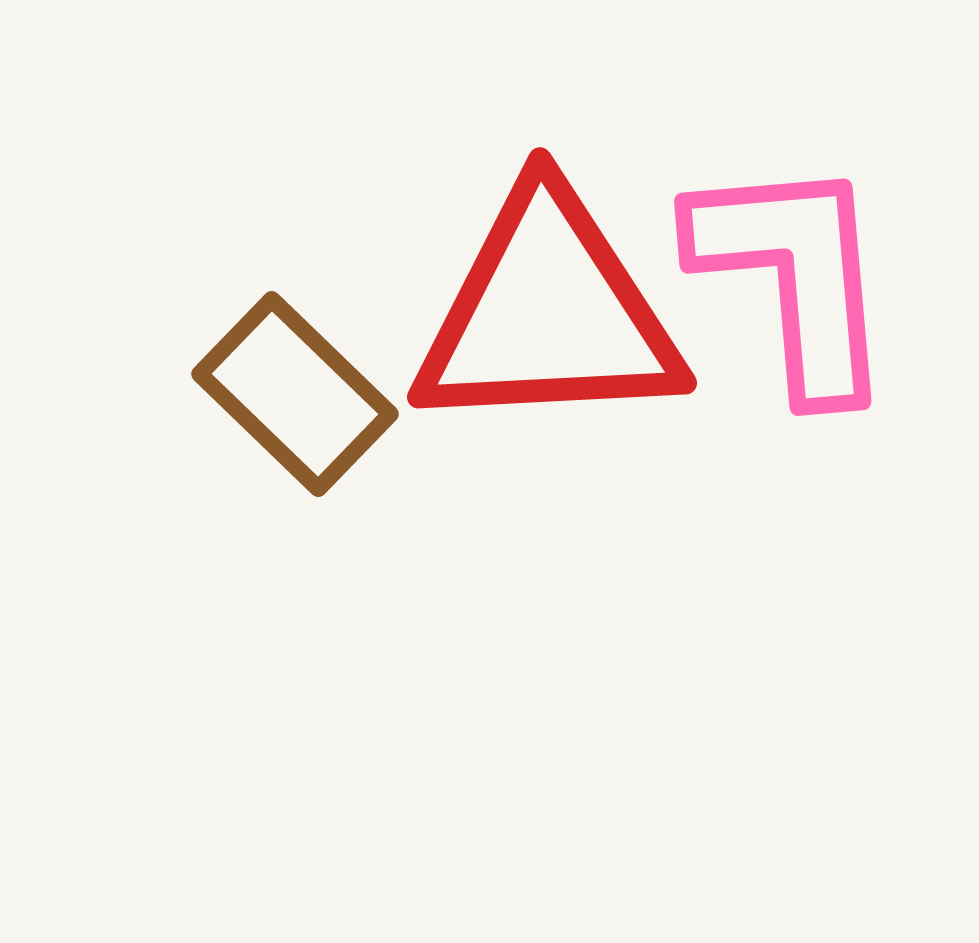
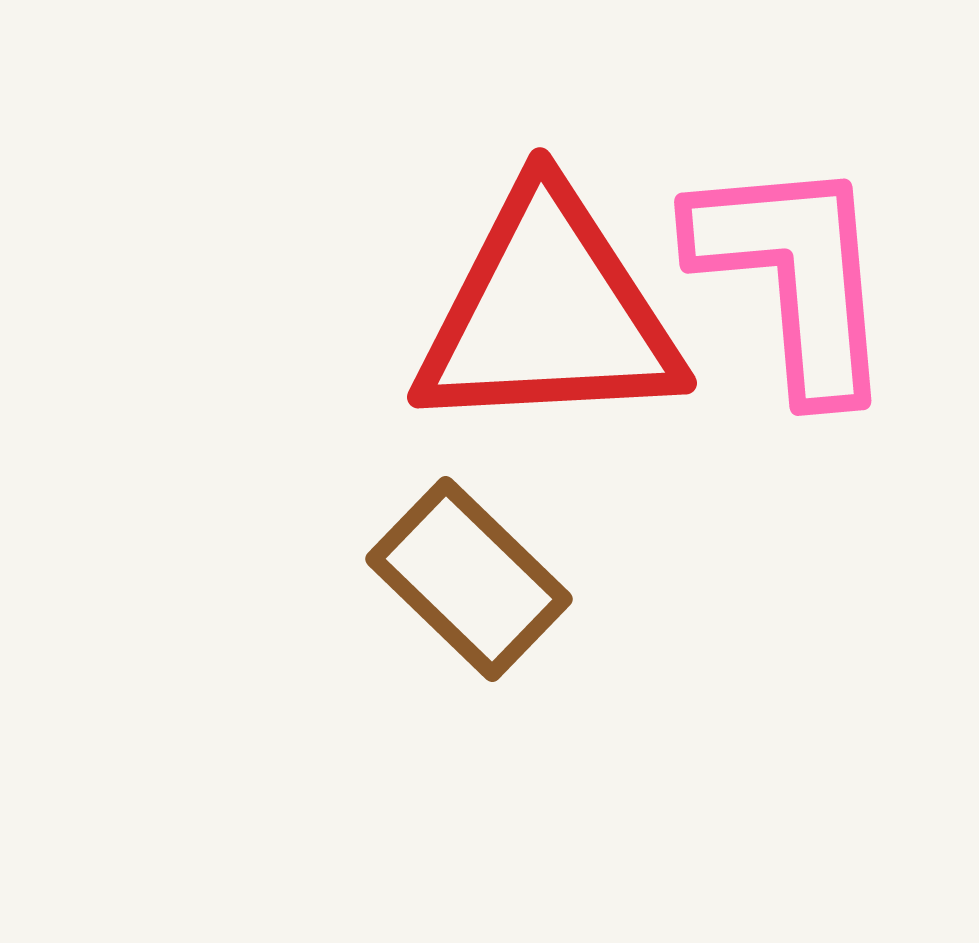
brown rectangle: moved 174 px right, 185 px down
